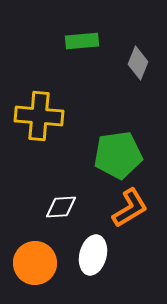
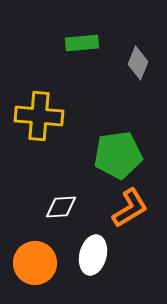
green rectangle: moved 2 px down
